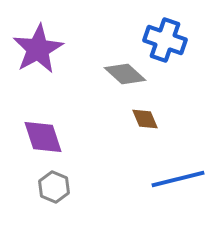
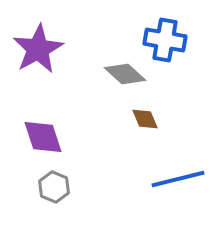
blue cross: rotated 9 degrees counterclockwise
